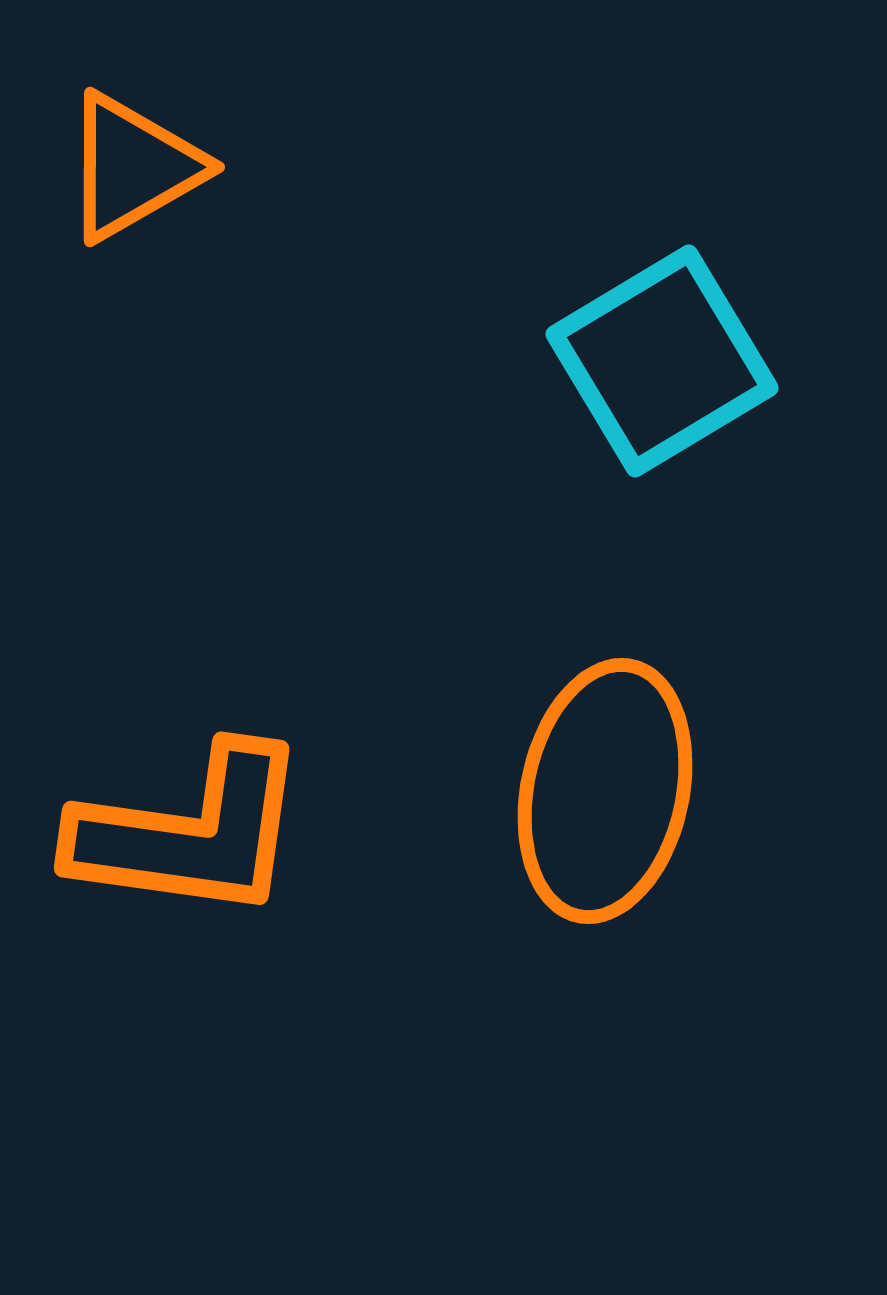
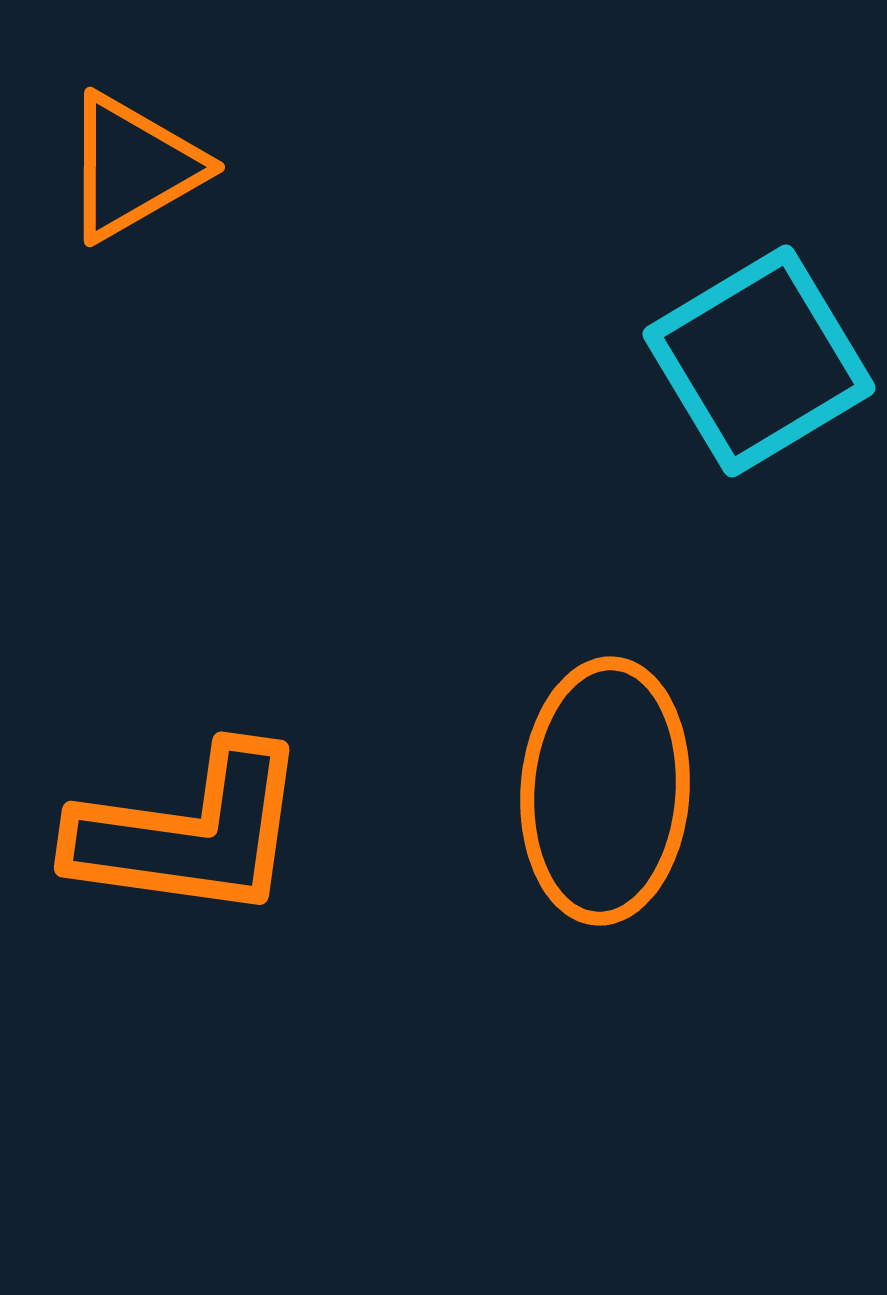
cyan square: moved 97 px right
orange ellipse: rotated 8 degrees counterclockwise
